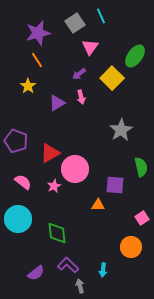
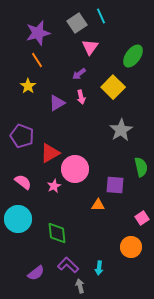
gray square: moved 2 px right
green ellipse: moved 2 px left
yellow square: moved 1 px right, 9 px down
purple pentagon: moved 6 px right, 5 px up
cyan arrow: moved 4 px left, 2 px up
